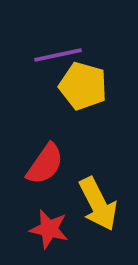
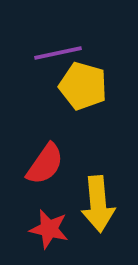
purple line: moved 2 px up
yellow arrow: rotated 22 degrees clockwise
